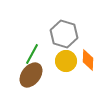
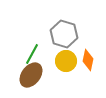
orange diamond: rotated 10 degrees clockwise
